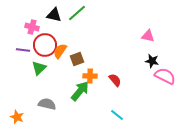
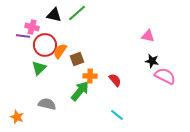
purple line: moved 14 px up
